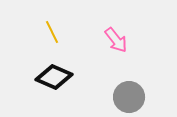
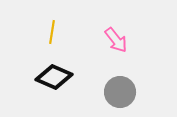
yellow line: rotated 35 degrees clockwise
gray circle: moved 9 px left, 5 px up
